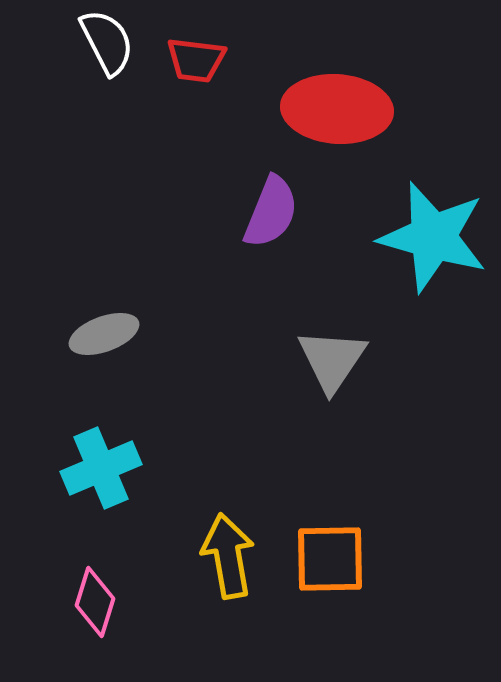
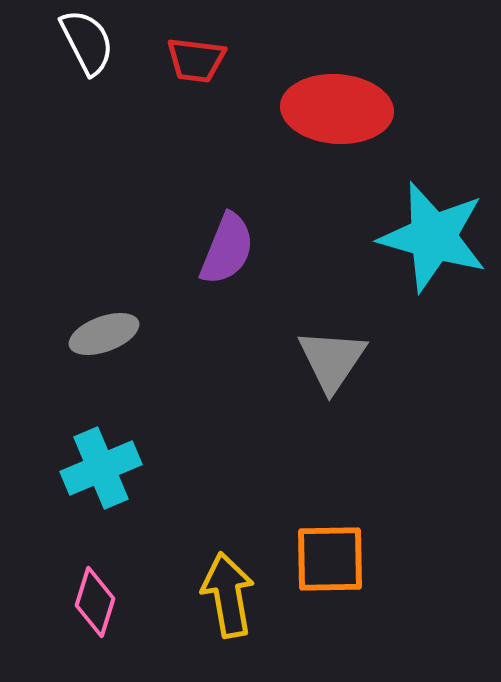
white semicircle: moved 20 px left
purple semicircle: moved 44 px left, 37 px down
yellow arrow: moved 39 px down
